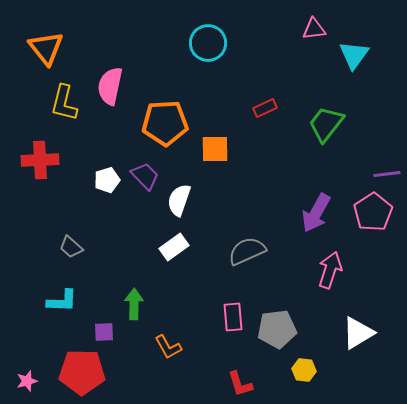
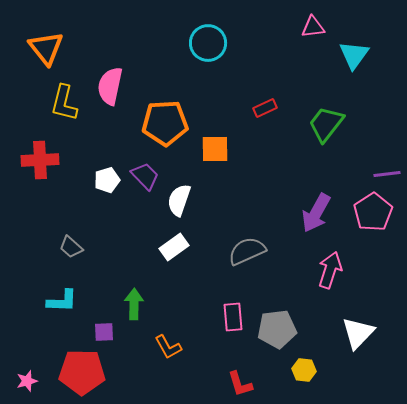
pink triangle: moved 1 px left, 2 px up
white triangle: rotated 15 degrees counterclockwise
